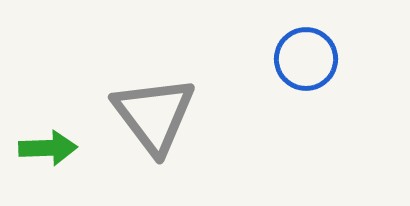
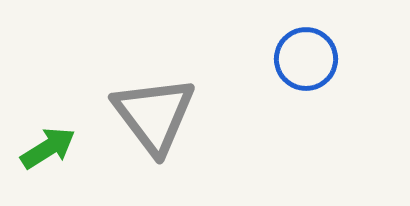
green arrow: rotated 30 degrees counterclockwise
